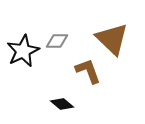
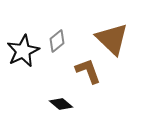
gray diamond: rotated 40 degrees counterclockwise
black diamond: moved 1 px left
